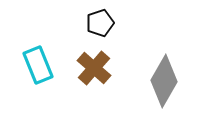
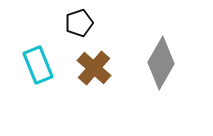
black pentagon: moved 21 px left
gray diamond: moved 3 px left, 18 px up
